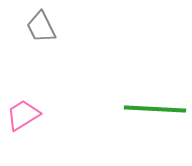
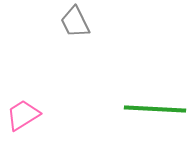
gray trapezoid: moved 34 px right, 5 px up
